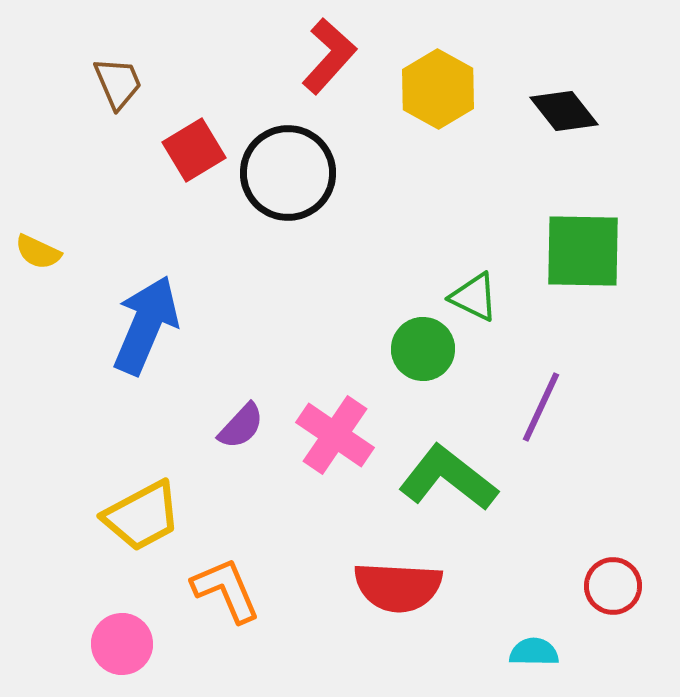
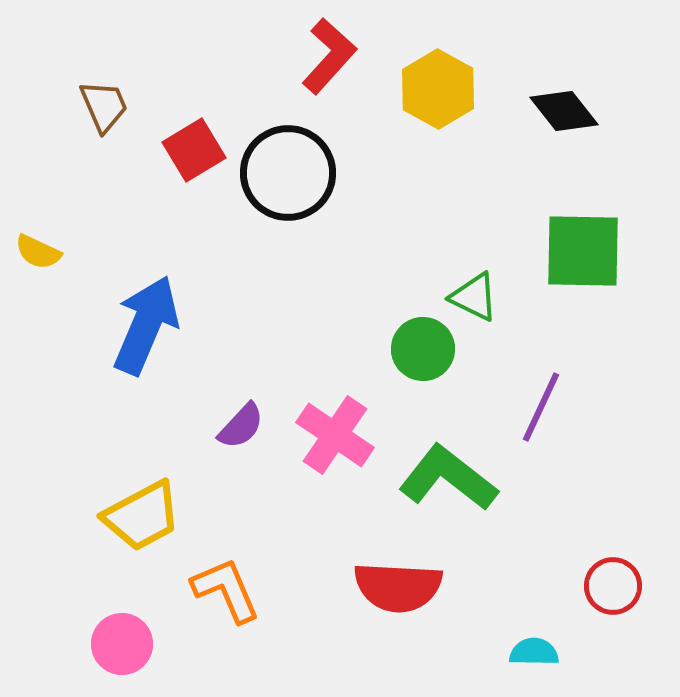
brown trapezoid: moved 14 px left, 23 px down
